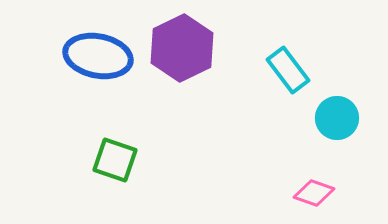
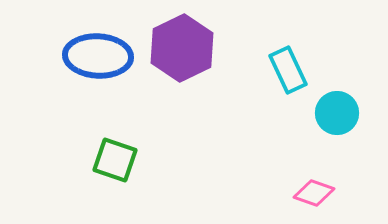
blue ellipse: rotated 8 degrees counterclockwise
cyan rectangle: rotated 12 degrees clockwise
cyan circle: moved 5 px up
